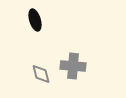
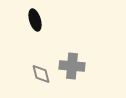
gray cross: moved 1 px left
